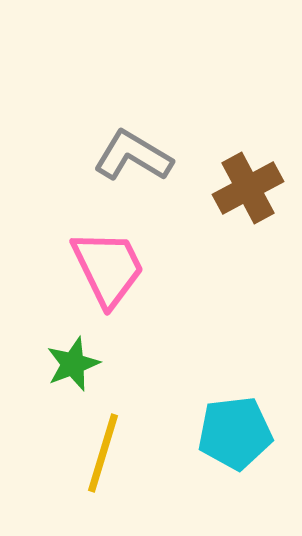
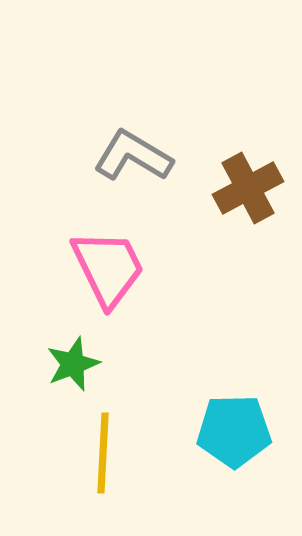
cyan pentagon: moved 1 px left, 2 px up; rotated 6 degrees clockwise
yellow line: rotated 14 degrees counterclockwise
